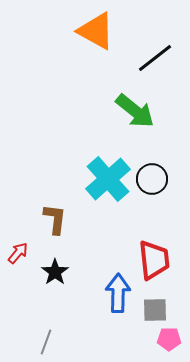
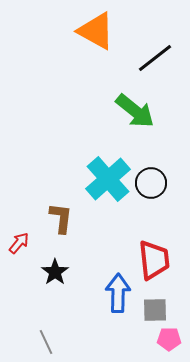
black circle: moved 1 px left, 4 px down
brown L-shape: moved 6 px right, 1 px up
red arrow: moved 1 px right, 10 px up
gray line: rotated 45 degrees counterclockwise
